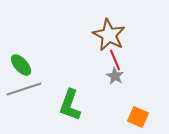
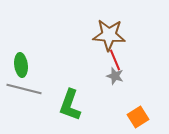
brown star: rotated 24 degrees counterclockwise
green ellipse: rotated 35 degrees clockwise
gray star: rotated 12 degrees counterclockwise
gray line: rotated 32 degrees clockwise
orange square: rotated 35 degrees clockwise
